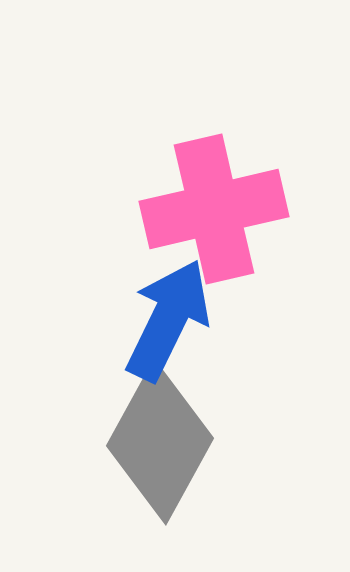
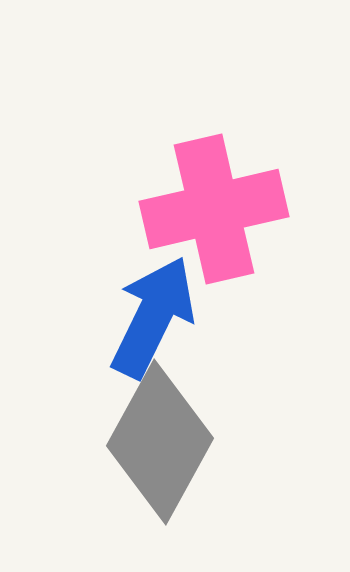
blue arrow: moved 15 px left, 3 px up
